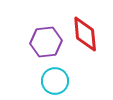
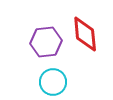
cyan circle: moved 2 px left, 1 px down
